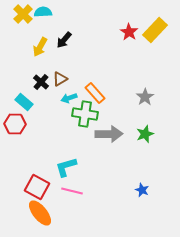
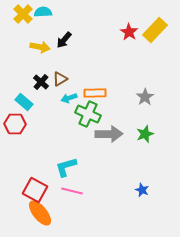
yellow arrow: rotated 108 degrees counterclockwise
orange rectangle: rotated 50 degrees counterclockwise
green cross: moved 3 px right; rotated 15 degrees clockwise
red square: moved 2 px left, 3 px down
